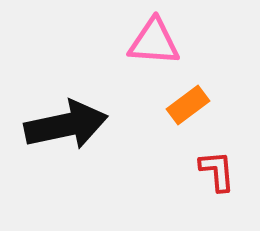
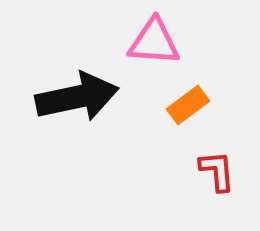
black arrow: moved 11 px right, 28 px up
